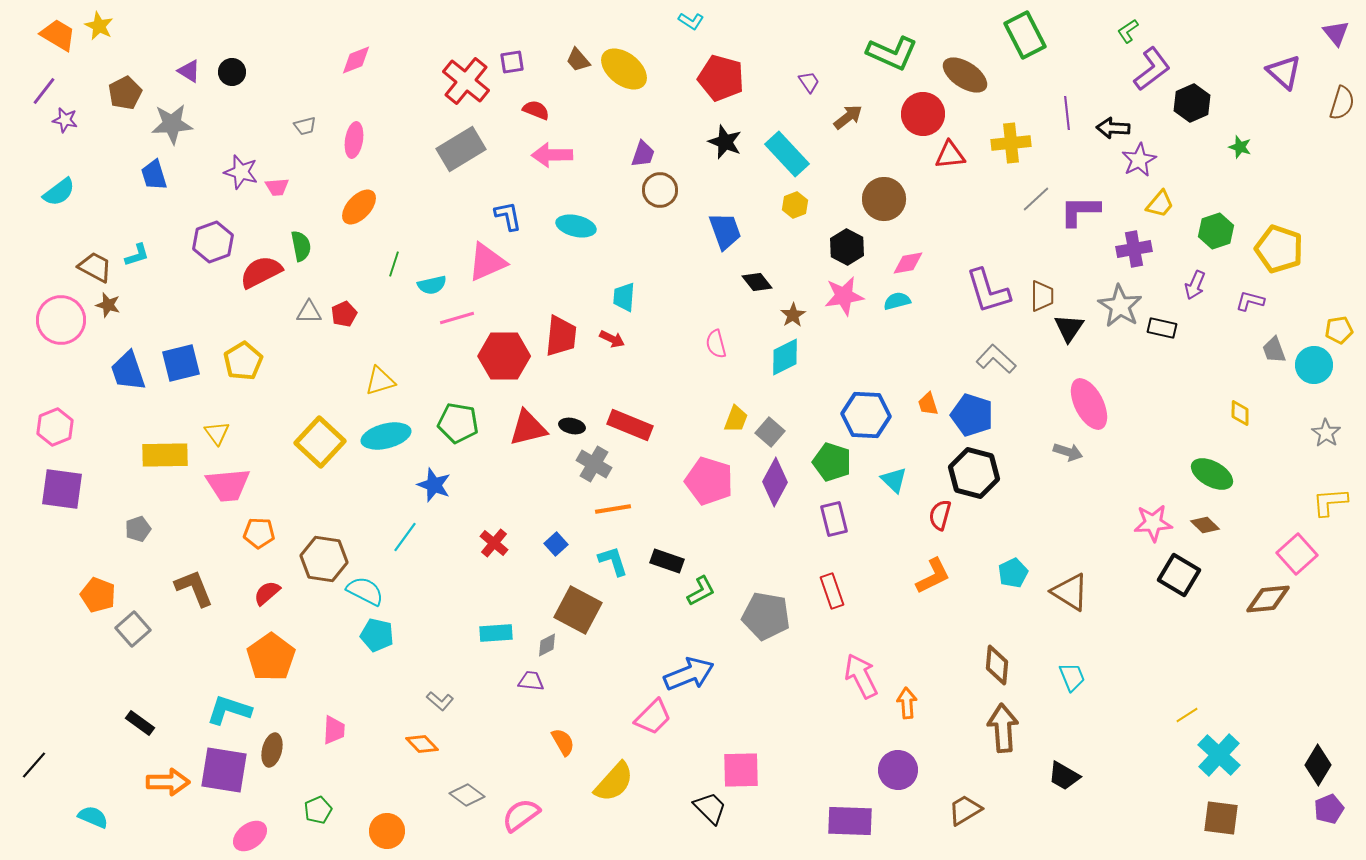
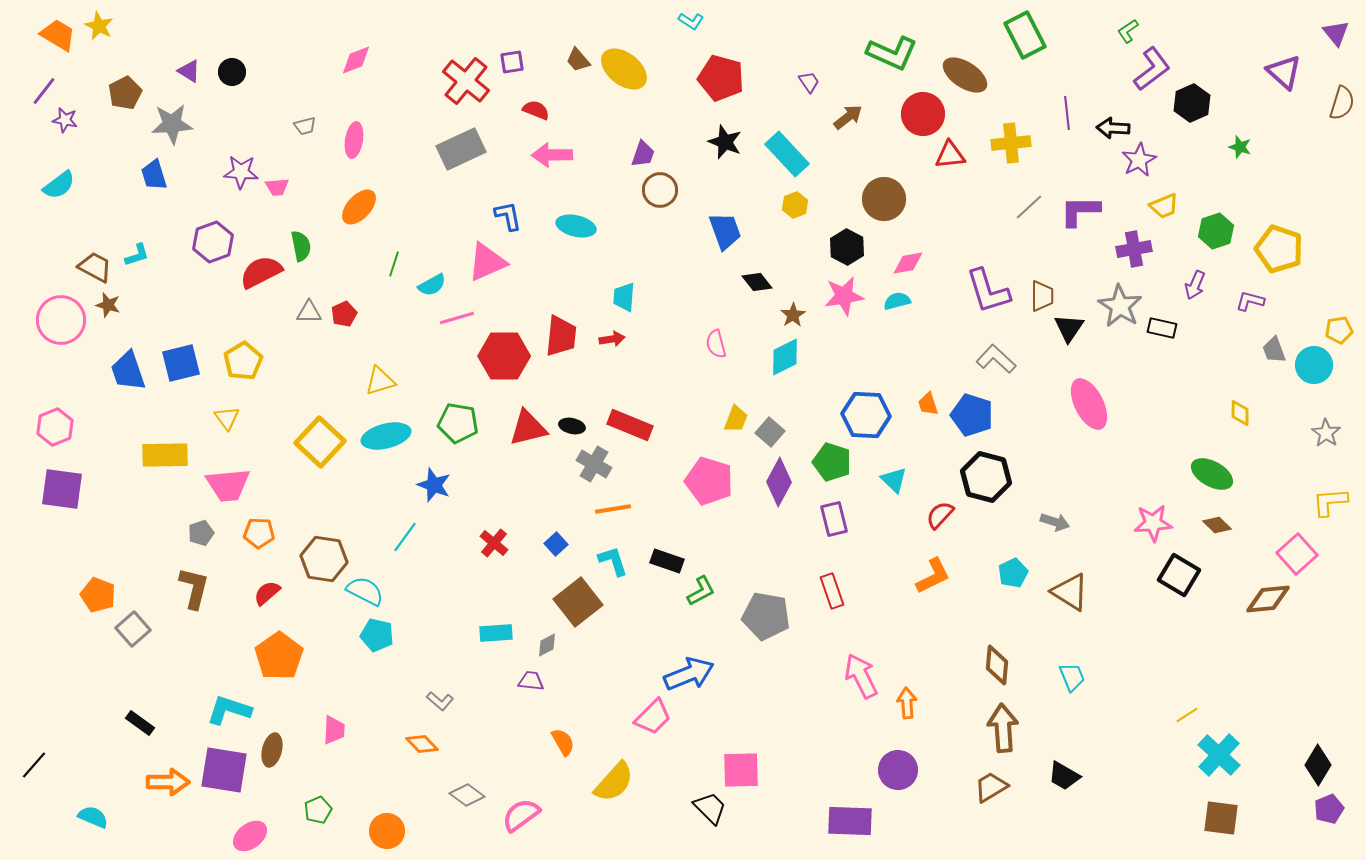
gray rectangle at (461, 149): rotated 6 degrees clockwise
purple star at (241, 172): rotated 12 degrees counterclockwise
cyan semicircle at (59, 192): moved 7 px up
gray line at (1036, 199): moved 7 px left, 8 px down
yellow trapezoid at (1160, 204): moved 4 px right, 2 px down; rotated 28 degrees clockwise
cyan semicircle at (432, 285): rotated 16 degrees counterclockwise
red arrow at (612, 339): rotated 35 degrees counterclockwise
yellow triangle at (217, 433): moved 10 px right, 15 px up
gray arrow at (1068, 452): moved 13 px left, 70 px down
black hexagon at (974, 473): moved 12 px right, 4 px down
purple diamond at (775, 482): moved 4 px right
red semicircle at (940, 515): rotated 28 degrees clockwise
brown diamond at (1205, 525): moved 12 px right
gray pentagon at (138, 529): moved 63 px right, 4 px down
brown L-shape at (194, 588): rotated 36 degrees clockwise
brown square at (578, 610): moved 8 px up; rotated 24 degrees clockwise
orange pentagon at (271, 657): moved 8 px right, 1 px up
brown trapezoid at (965, 810): moved 26 px right, 23 px up
